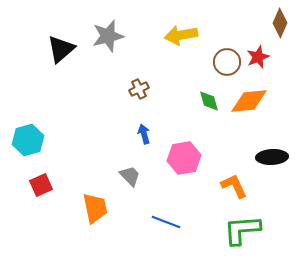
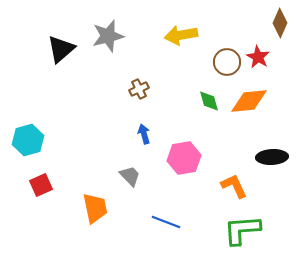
red star: rotated 20 degrees counterclockwise
